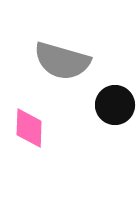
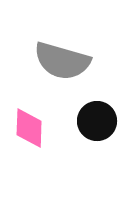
black circle: moved 18 px left, 16 px down
